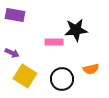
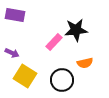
pink rectangle: rotated 48 degrees counterclockwise
orange semicircle: moved 6 px left, 6 px up
black circle: moved 1 px down
